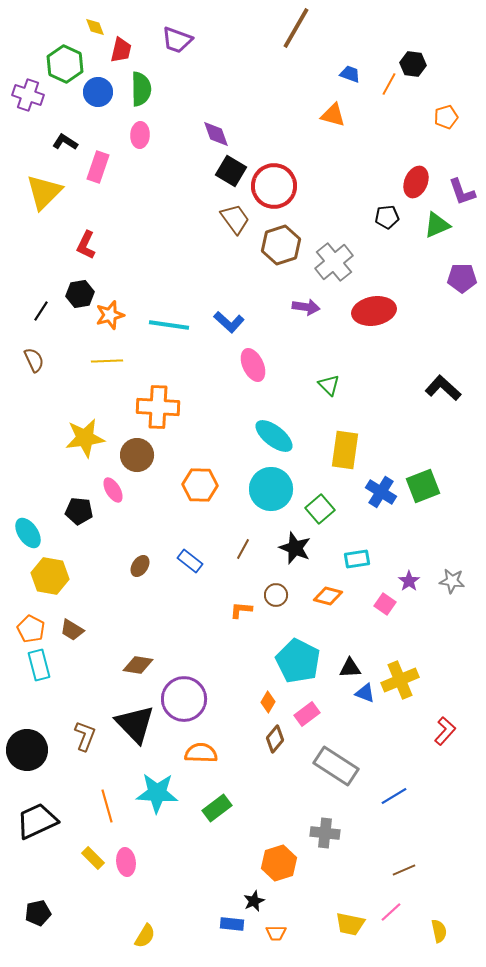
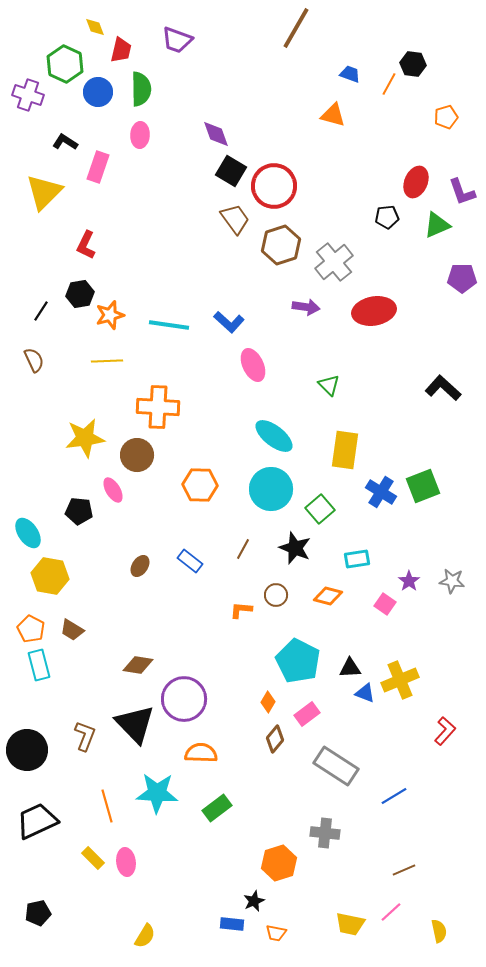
orange trapezoid at (276, 933): rotated 10 degrees clockwise
